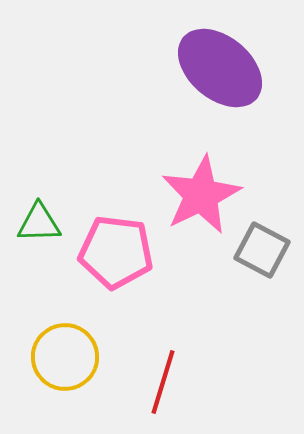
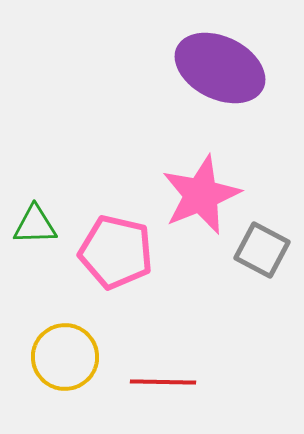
purple ellipse: rotated 14 degrees counterclockwise
pink star: rotated 4 degrees clockwise
green triangle: moved 4 px left, 2 px down
pink pentagon: rotated 6 degrees clockwise
red line: rotated 74 degrees clockwise
